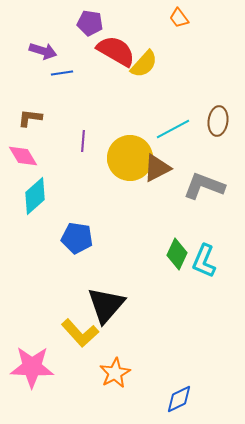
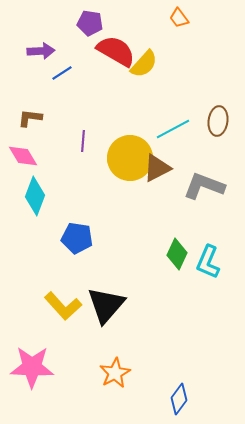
purple arrow: moved 2 px left; rotated 20 degrees counterclockwise
blue line: rotated 25 degrees counterclockwise
cyan diamond: rotated 27 degrees counterclockwise
cyan L-shape: moved 4 px right, 1 px down
yellow L-shape: moved 17 px left, 27 px up
blue diamond: rotated 28 degrees counterclockwise
